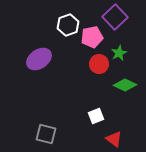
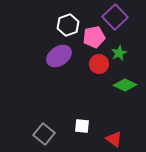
pink pentagon: moved 2 px right
purple ellipse: moved 20 px right, 3 px up
white square: moved 14 px left, 10 px down; rotated 28 degrees clockwise
gray square: moved 2 px left; rotated 25 degrees clockwise
